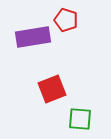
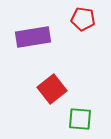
red pentagon: moved 17 px right, 1 px up; rotated 10 degrees counterclockwise
red square: rotated 16 degrees counterclockwise
